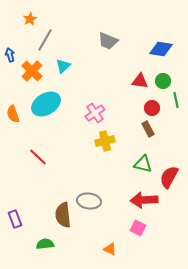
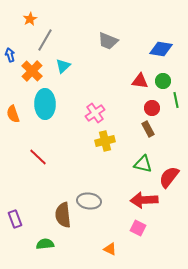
cyan ellipse: moved 1 px left; rotated 60 degrees counterclockwise
red semicircle: rotated 10 degrees clockwise
